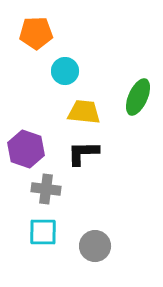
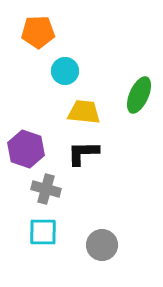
orange pentagon: moved 2 px right, 1 px up
green ellipse: moved 1 px right, 2 px up
gray cross: rotated 8 degrees clockwise
gray circle: moved 7 px right, 1 px up
